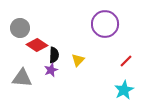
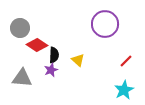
yellow triangle: rotated 32 degrees counterclockwise
